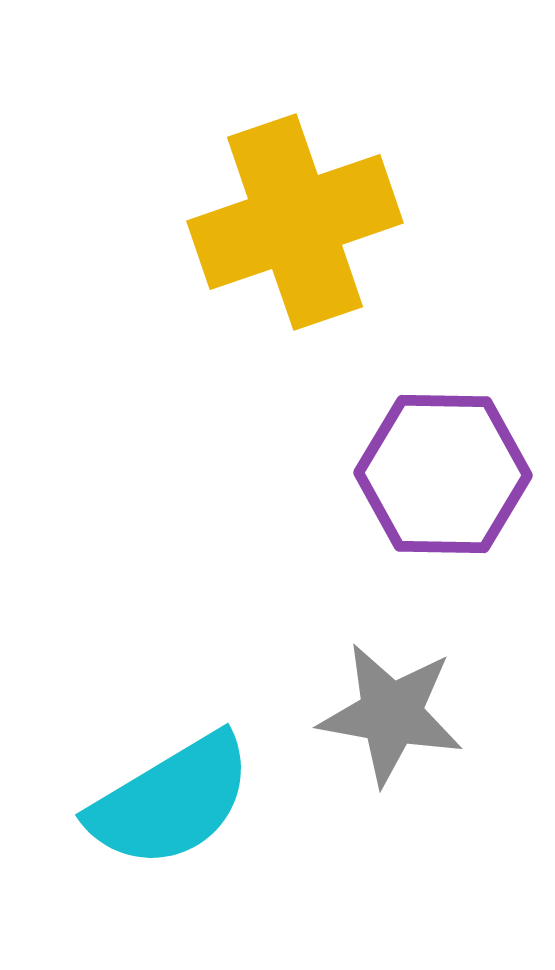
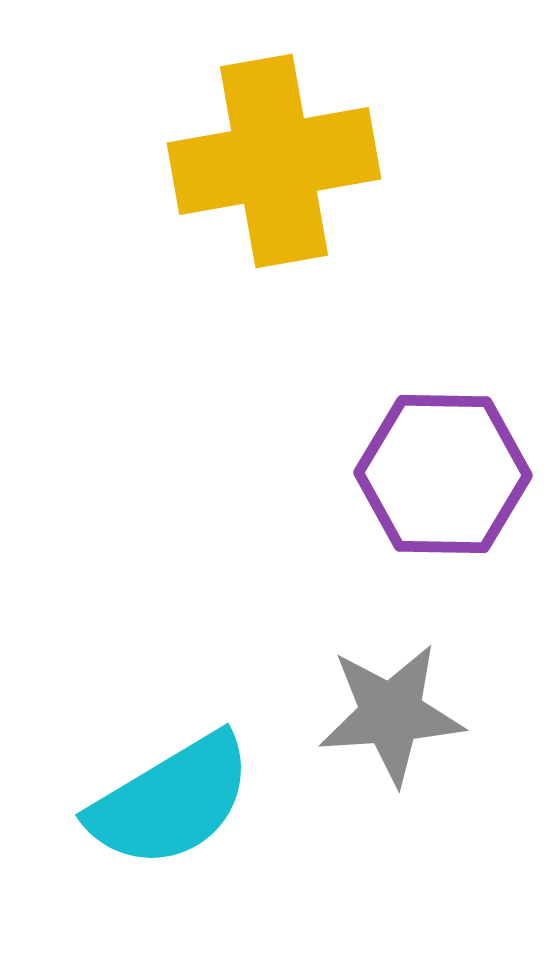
yellow cross: moved 21 px left, 61 px up; rotated 9 degrees clockwise
gray star: rotated 14 degrees counterclockwise
